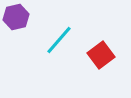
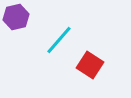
red square: moved 11 px left, 10 px down; rotated 20 degrees counterclockwise
